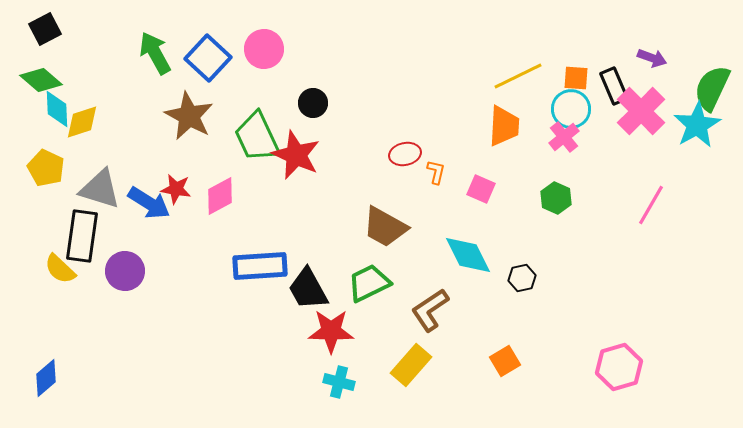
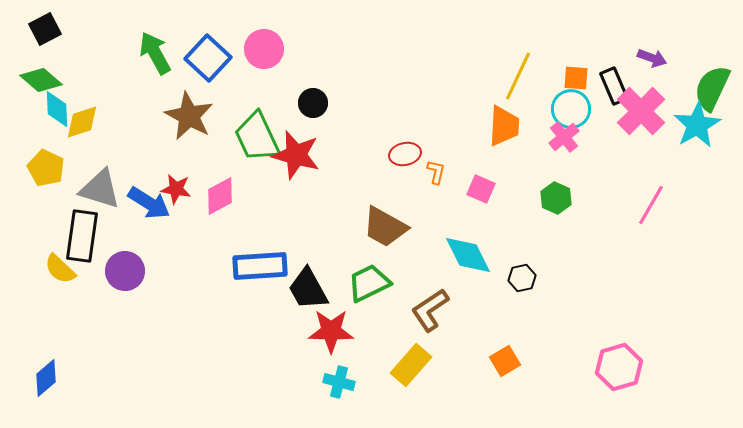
yellow line at (518, 76): rotated 39 degrees counterclockwise
red star at (296, 155): rotated 9 degrees counterclockwise
